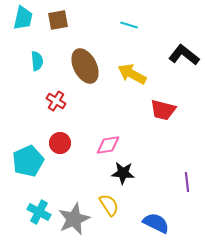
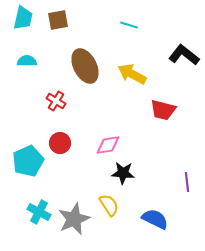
cyan semicircle: moved 10 px left; rotated 84 degrees counterclockwise
blue semicircle: moved 1 px left, 4 px up
